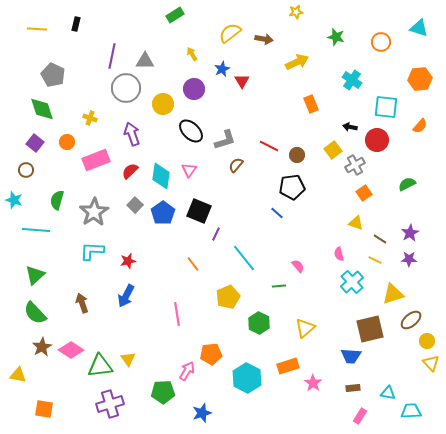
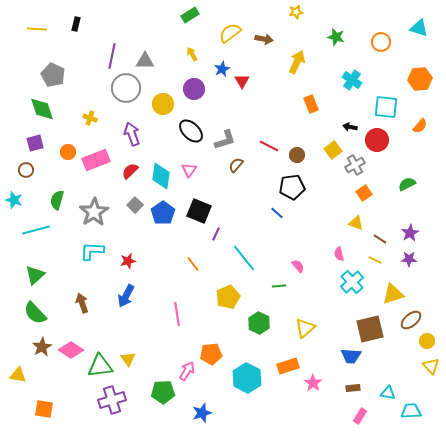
green rectangle at (175, 15): moved 15 px right
yellow arrow at (297, 62): rotated 40 degrees counterclockwise
orange circle at (67, 142): moved 1 px right, 10 px down
purple square at (35, 143): rotated 36 degrees clockwise
cyan line at (36, 230): rotated 20 degrees counterclockwise
yellow triangle at (431, 363): moved 3 px down
purple cross at (110, 404): moved 2 px right, 4 px up
